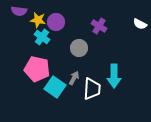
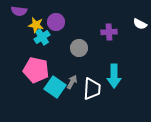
yellow star: moved 2 px left, 5 px down
purple cross: moved 10 px right, 6 px down; rotated 35 degrees counterclockwise
cyan cross: rotated 21 degrees clockwise
pink pentagon: moved 1 px left, 1 px down
gray arrow: moved 2 px left, 4 px down
